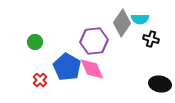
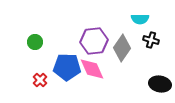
gray diamond: moved 25 px down
black cross: moved 1 px down
blue pentagon: rotated 28 degrees counterclockwise
